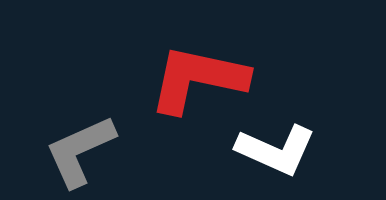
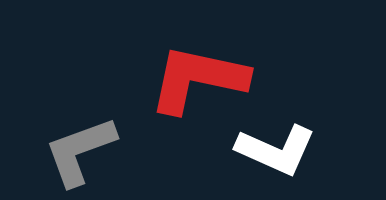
gray L-shape: rotated 4 degrees clockwise
